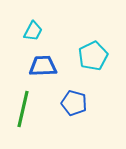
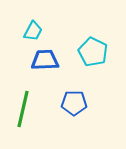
cyan pentagon: moved 4 px up; rotated 20 degrees counterclockwise
blue trapezoid: moved 2 px right, 6 px up
blue pentagon: rotated 15 degrees counterclockwise
